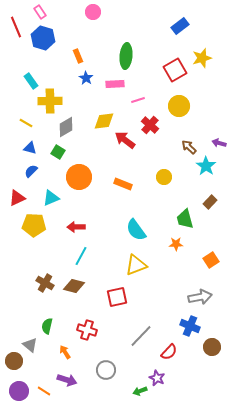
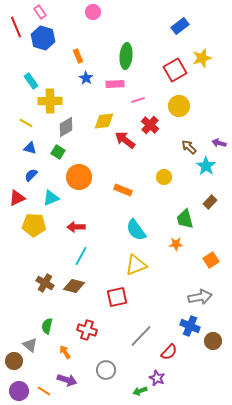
blue semicircle at (31, 171): moved 4 px down
orange rectangle at (123, 184): moved 6 px down
brown circle at (212, 347): moved 1 px right, 6 px up
